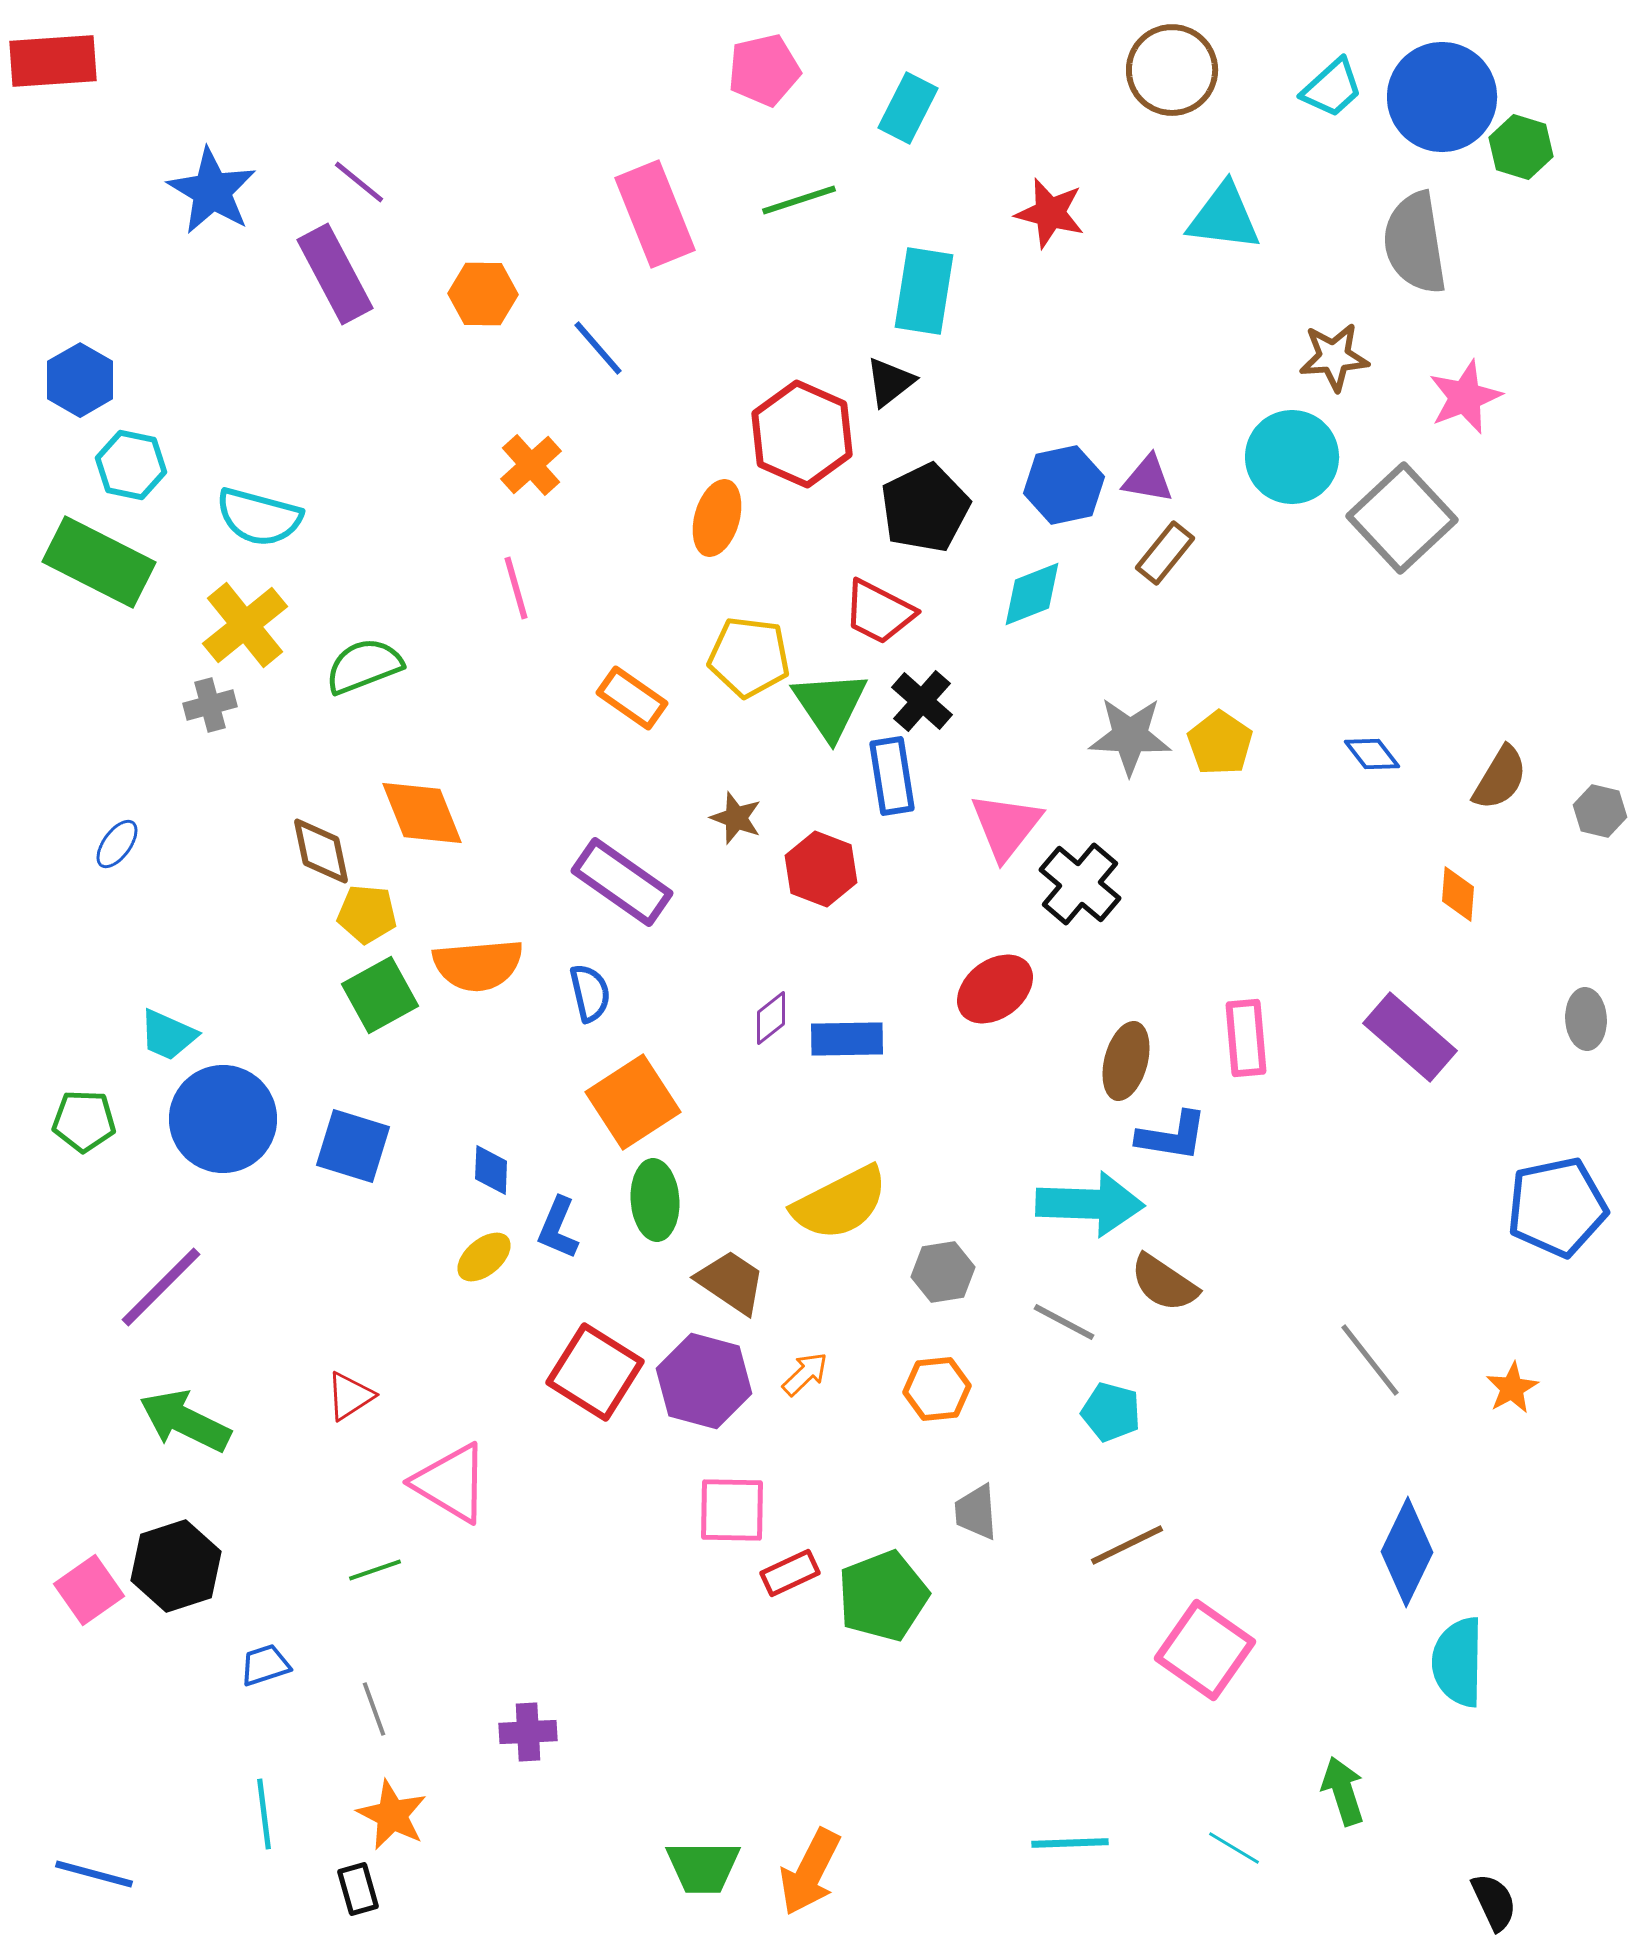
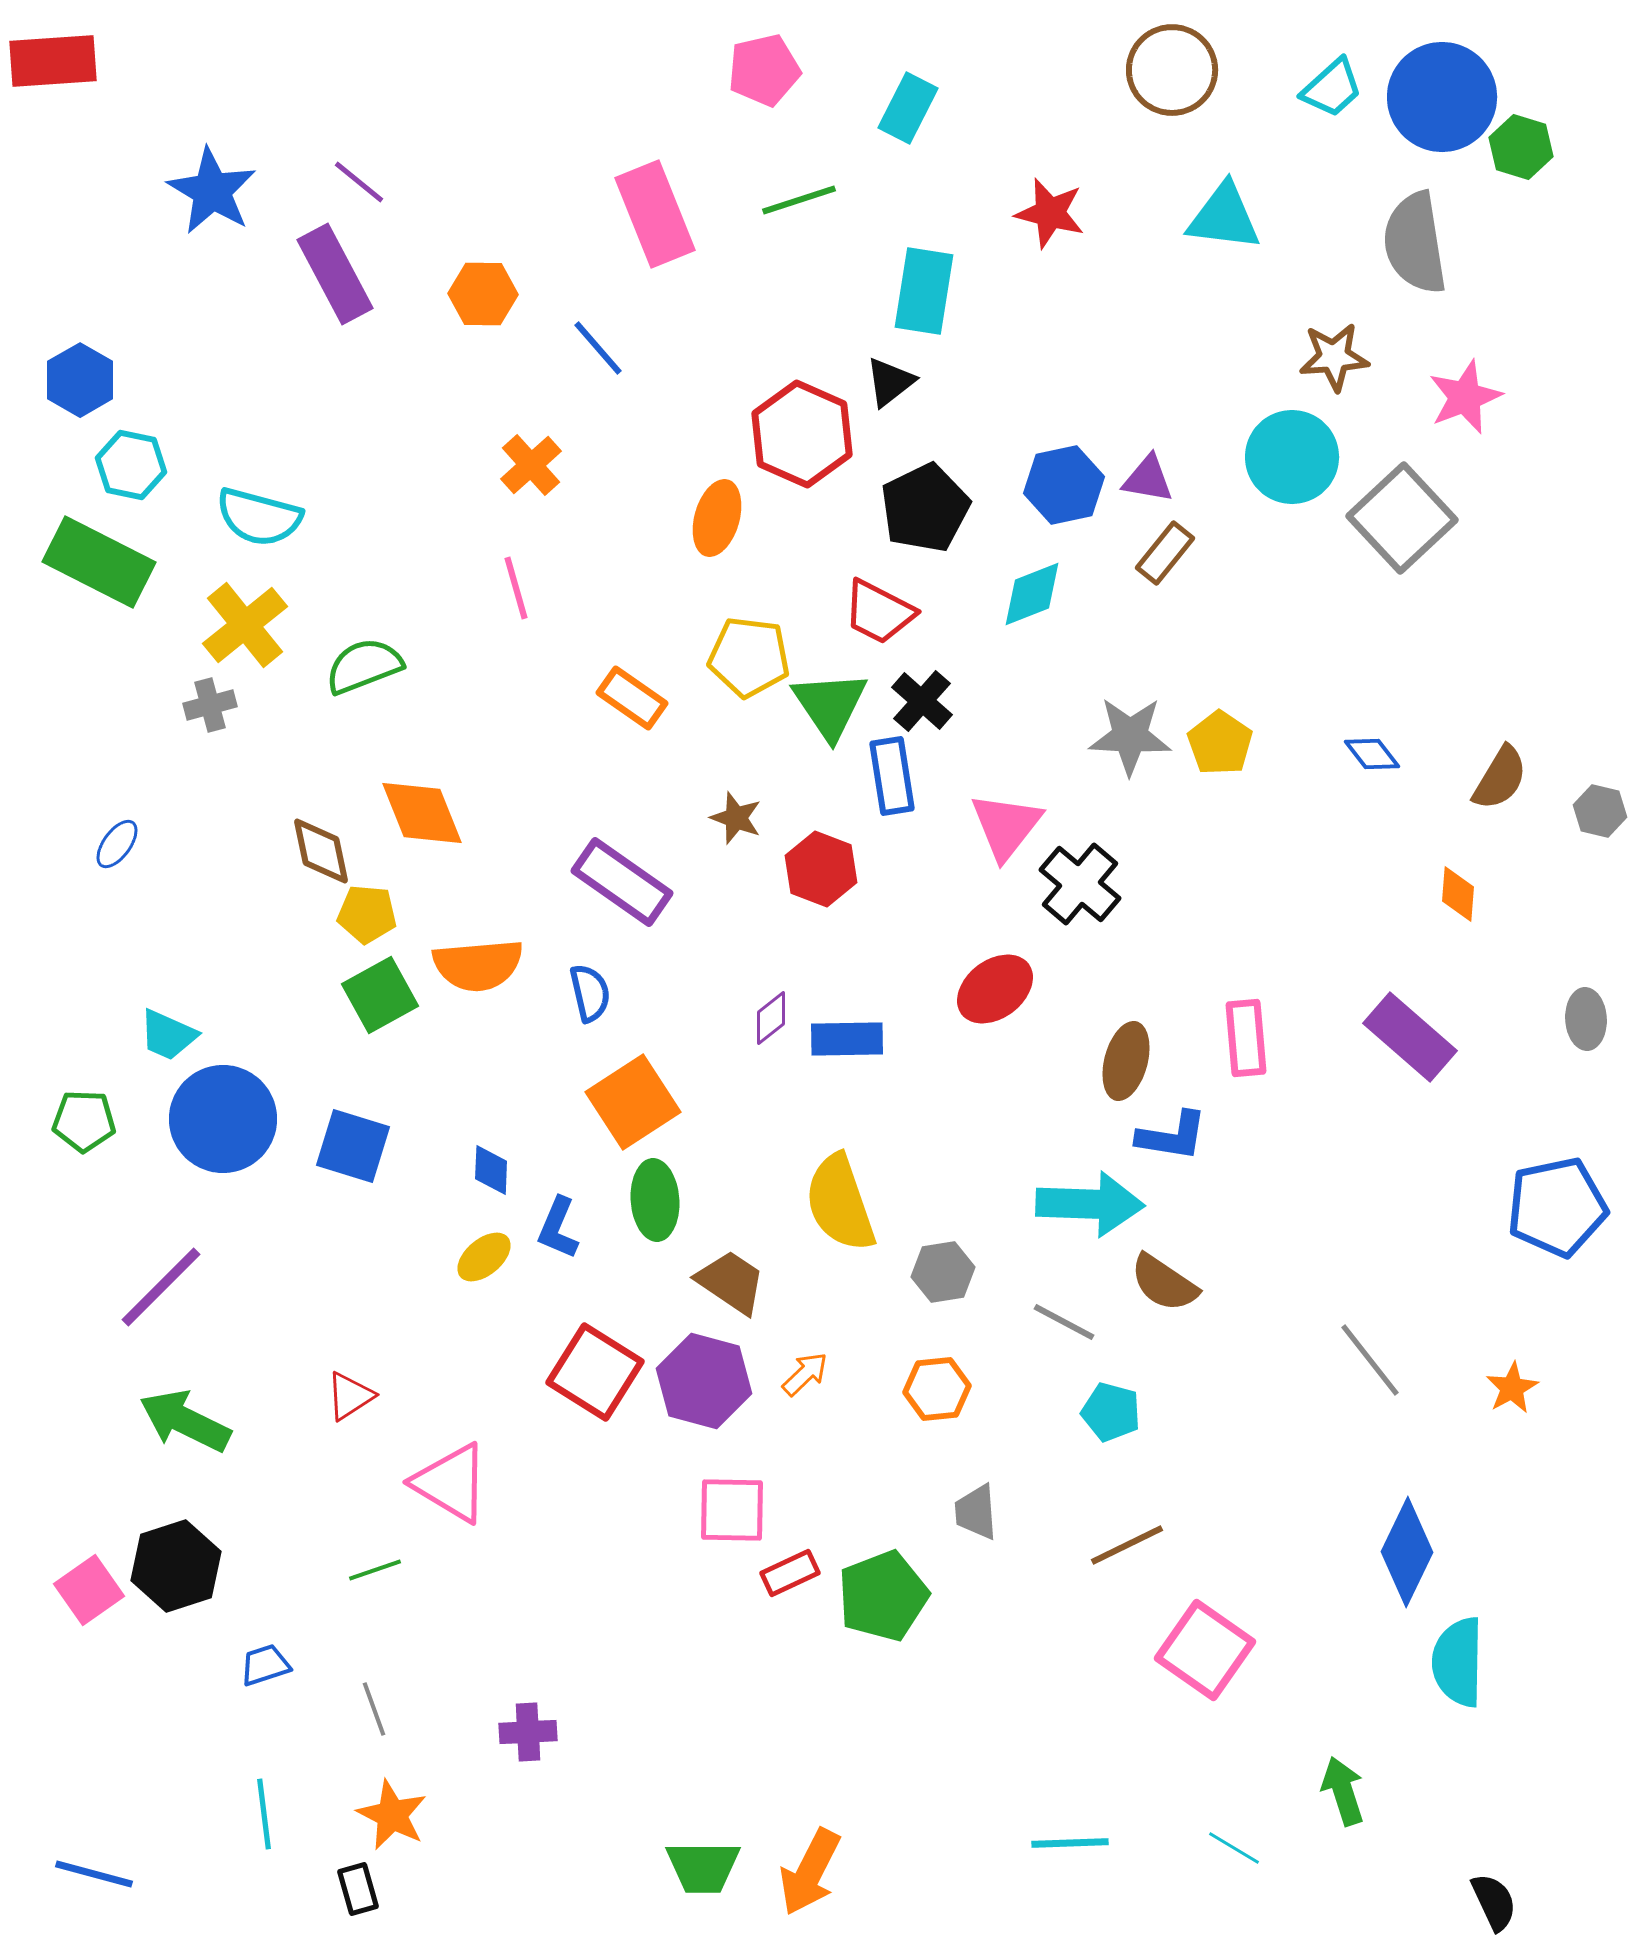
yellow semicircle at (840, 1203): rotated 98 degrees clockwise
